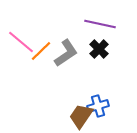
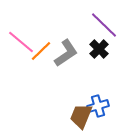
purple line: moved 4 px right, 1 px down; rotated 32 degrees clockwise
brown trapezoid: rotated 12 degrees counterclockwise
